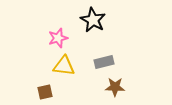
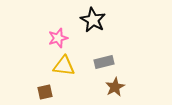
brown star: rotated 30 degrees counterclockwise
